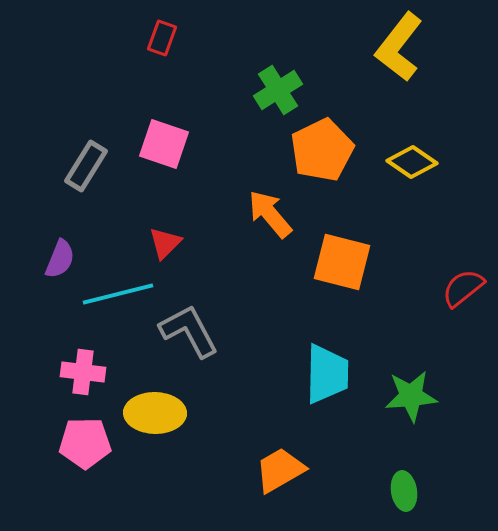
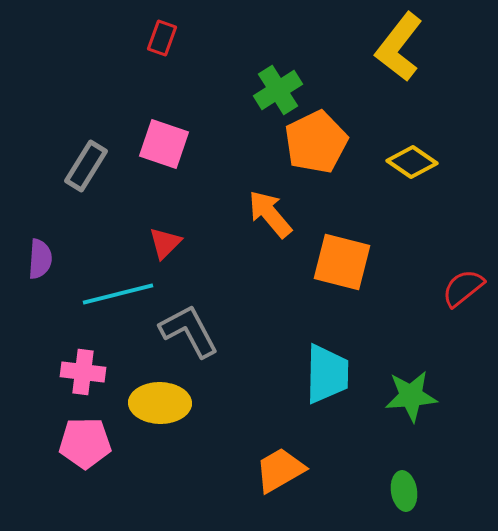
orange pentagon: moved 6 px left, 8 px up
purple semicircle: moved 20 px left; rotated 18 degrees counterclockwise
yellow ellipse: moved 5 px right, 10 px up
